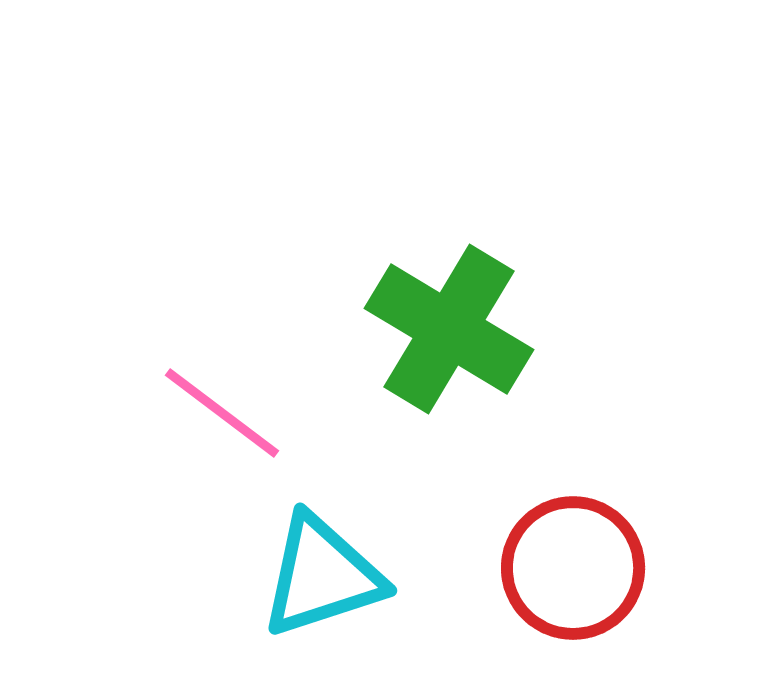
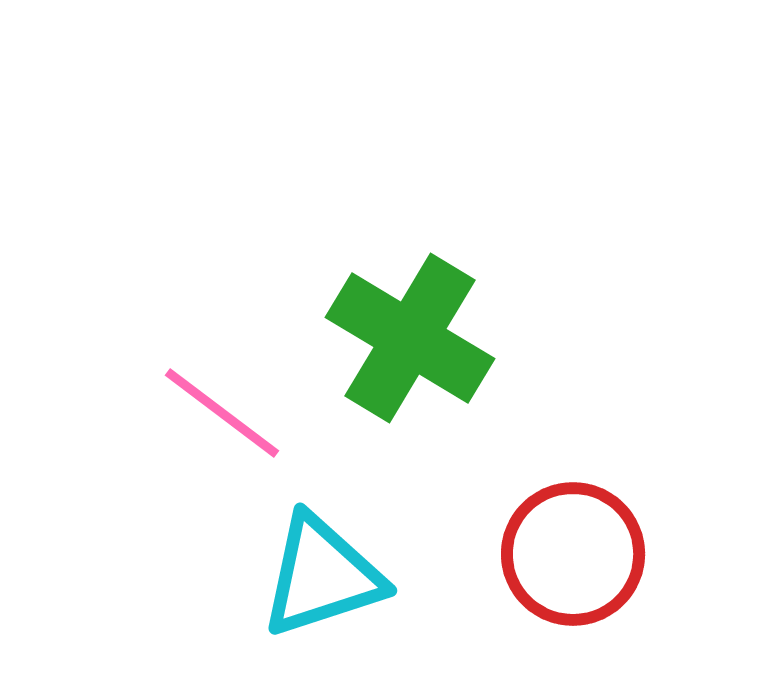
green cross: moved 39 px left, 9 px down
red circle: moved 14 px up
